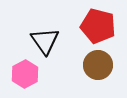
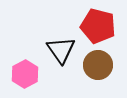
black triangle: moved 16 px right, 9 px down
